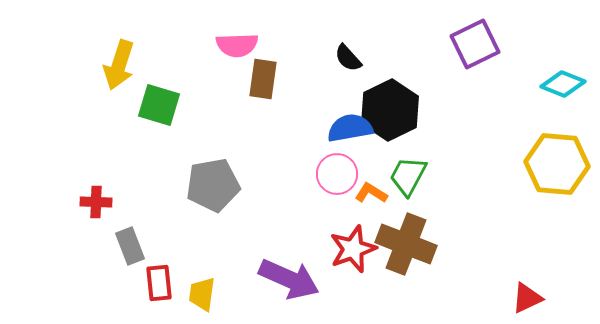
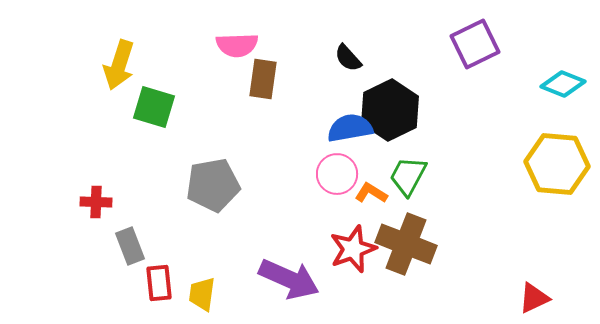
green square: moved 5 px left, 2 px down
red triangle: moved 7 px right
